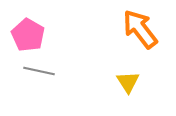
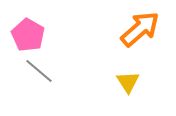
orange arrow: rotated 87 degrees clockwise
gray line: rotated 28 degrees clockwise
